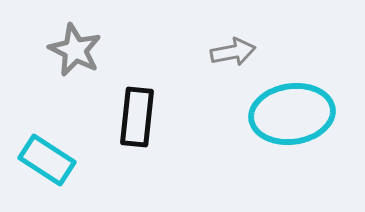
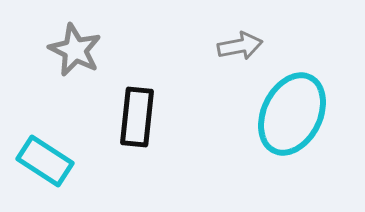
gray arrow: moved 7 px right, 6 px up
cyan ellipse: rotated 56 degrees counterclockwise
cyan rectangle: moved 2 px left, 1 px down
